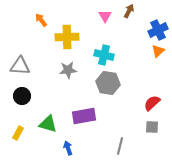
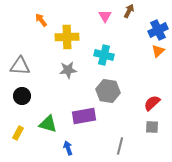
gray hexagon: moved 8 px down
